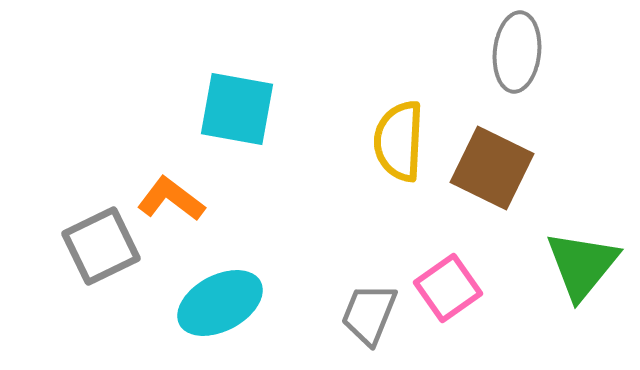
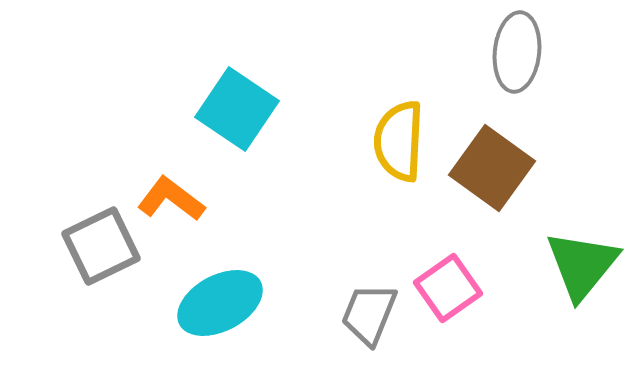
cyan square: rotated 24 degrees clockwise
brown square: rotated 10 degrees clockwise
